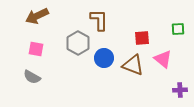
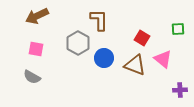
red square: rotated 35 degrees clockwise
brown triangle: moved 2 px right
